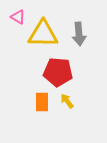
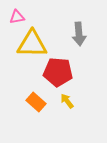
pink triangle: moved 1 px left; rotated 42 degrees counterclockwise
yellow triangle: moved 11 px left, 10 px down
orange rectangle: moved 6 px left; rotated 48 degrees counterclockwise
